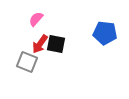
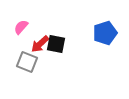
pink semicircle: moved 15 px left, 8 px down
blue pentagon: rotated 25 degrees counterclockwise
red arrow: rotated 12 degrees clockwise
